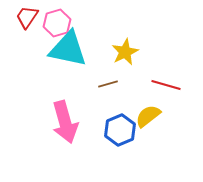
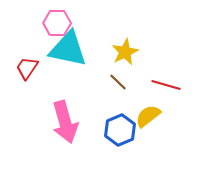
red trapezoid: moved 51 px down
pink hexagon: rotated 16 degrees clockwise
brown line: moved 10 px right, 2 px up; rotated 60 degrees clockwise
